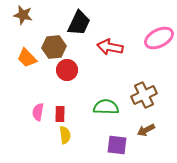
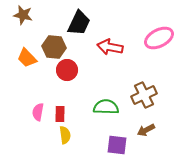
brown hexagon: rotated 10 degrees clockwise
